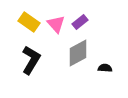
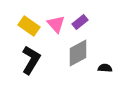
yellow rectangle: moved 4 px down
